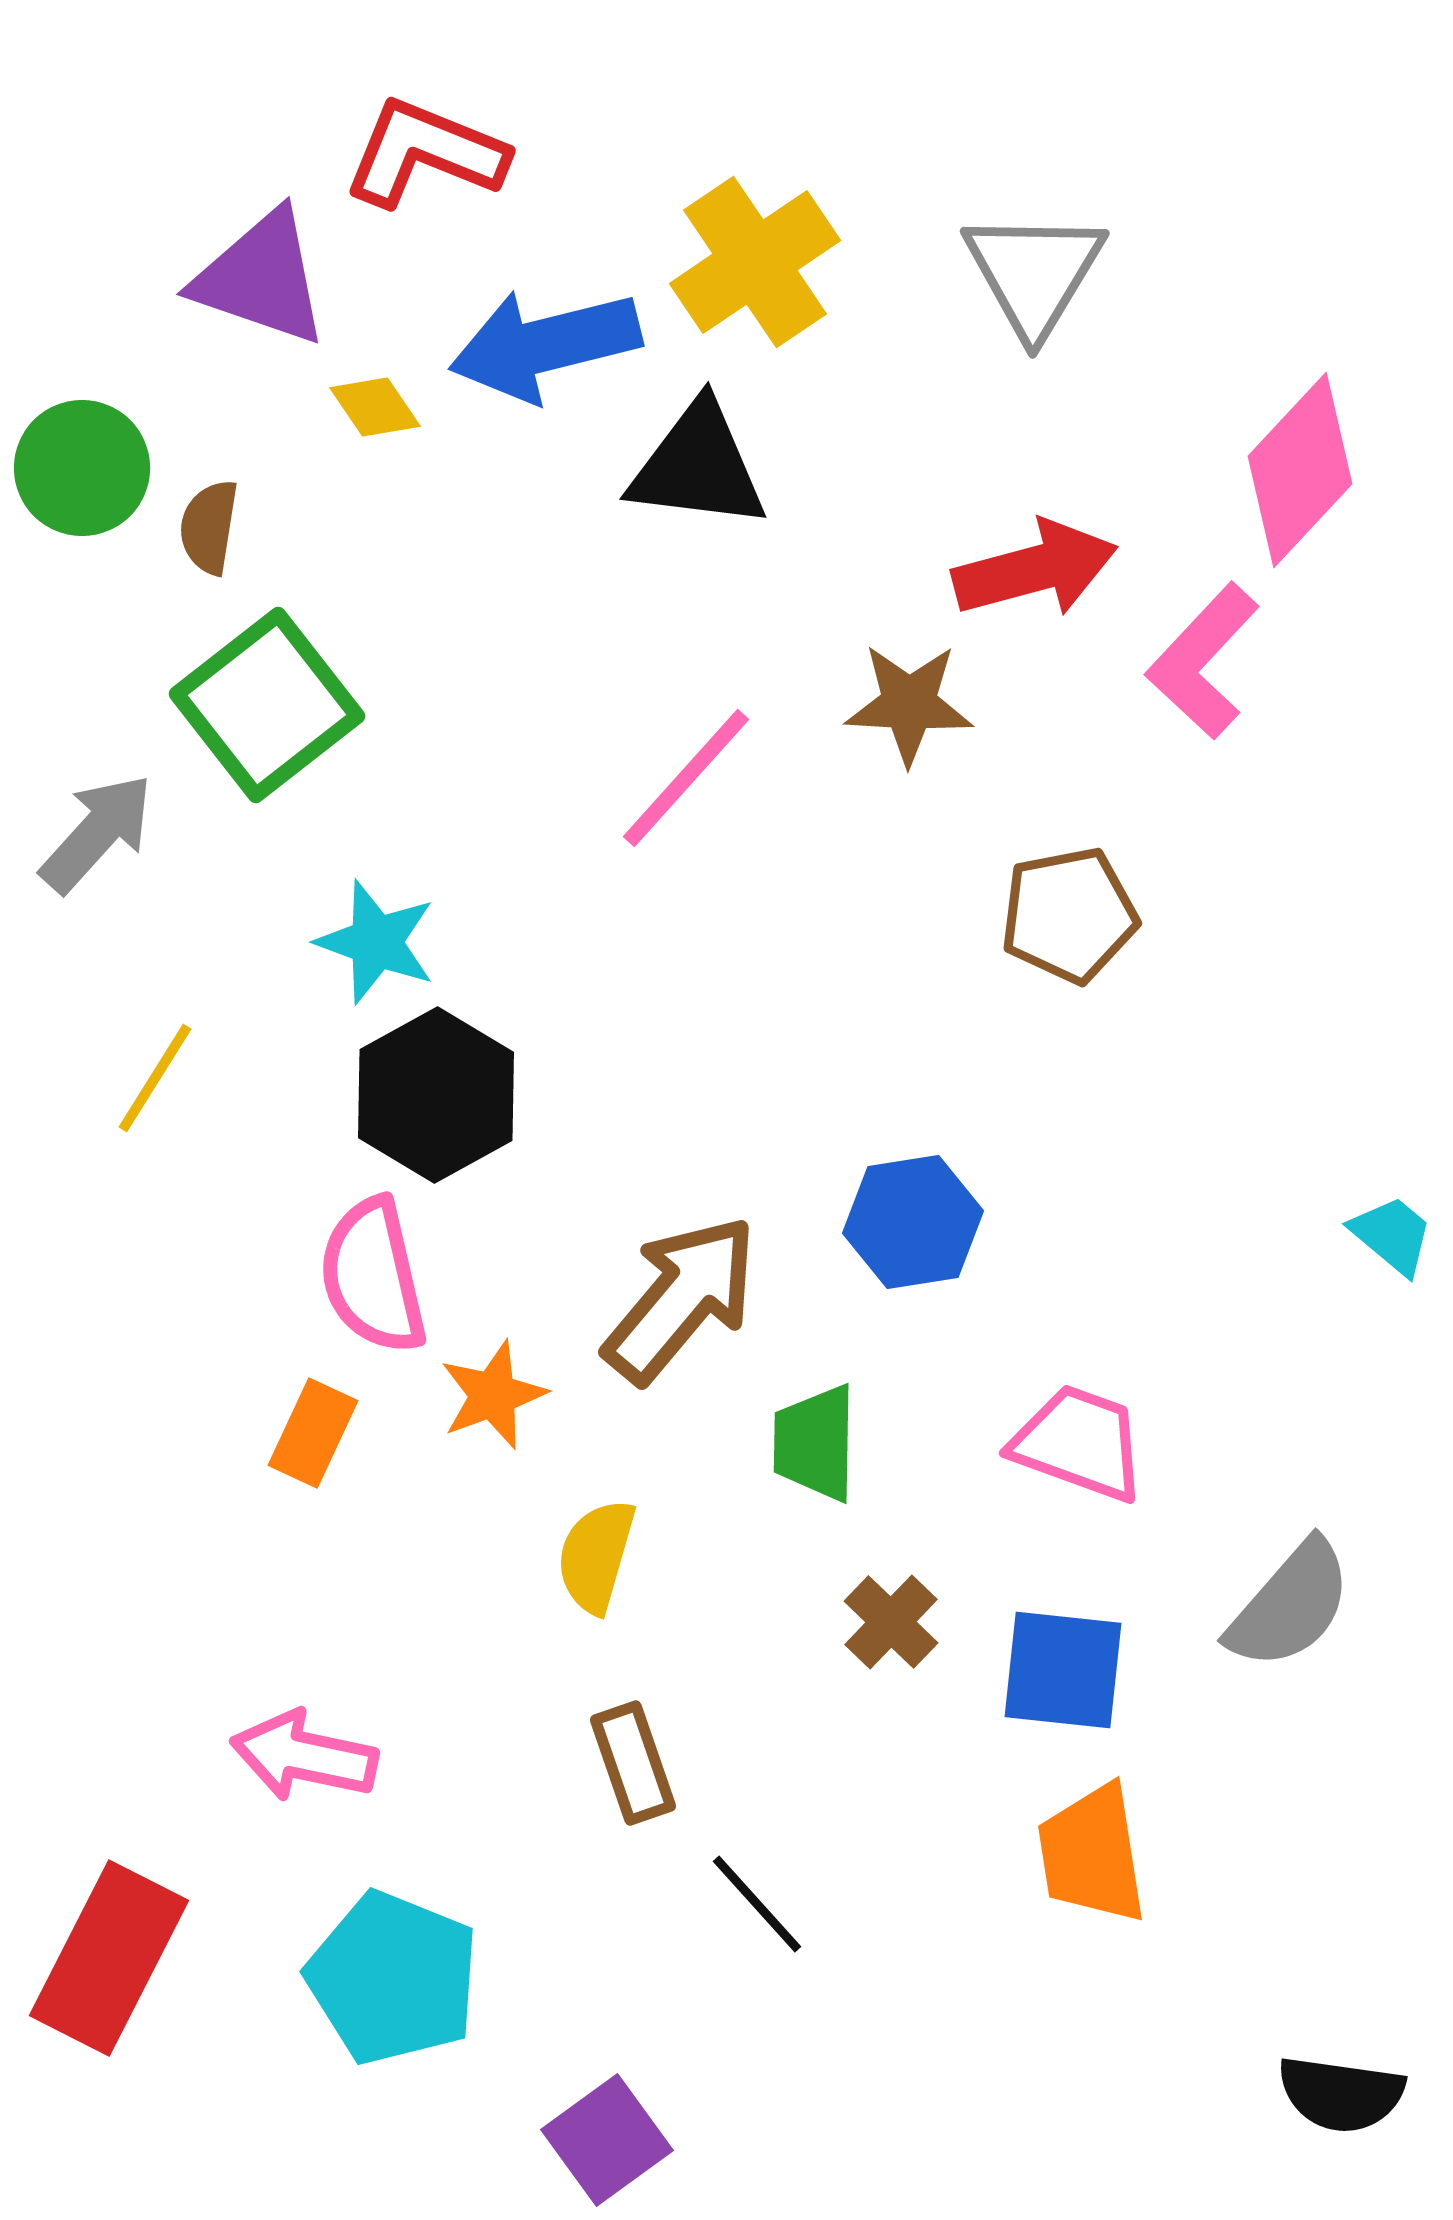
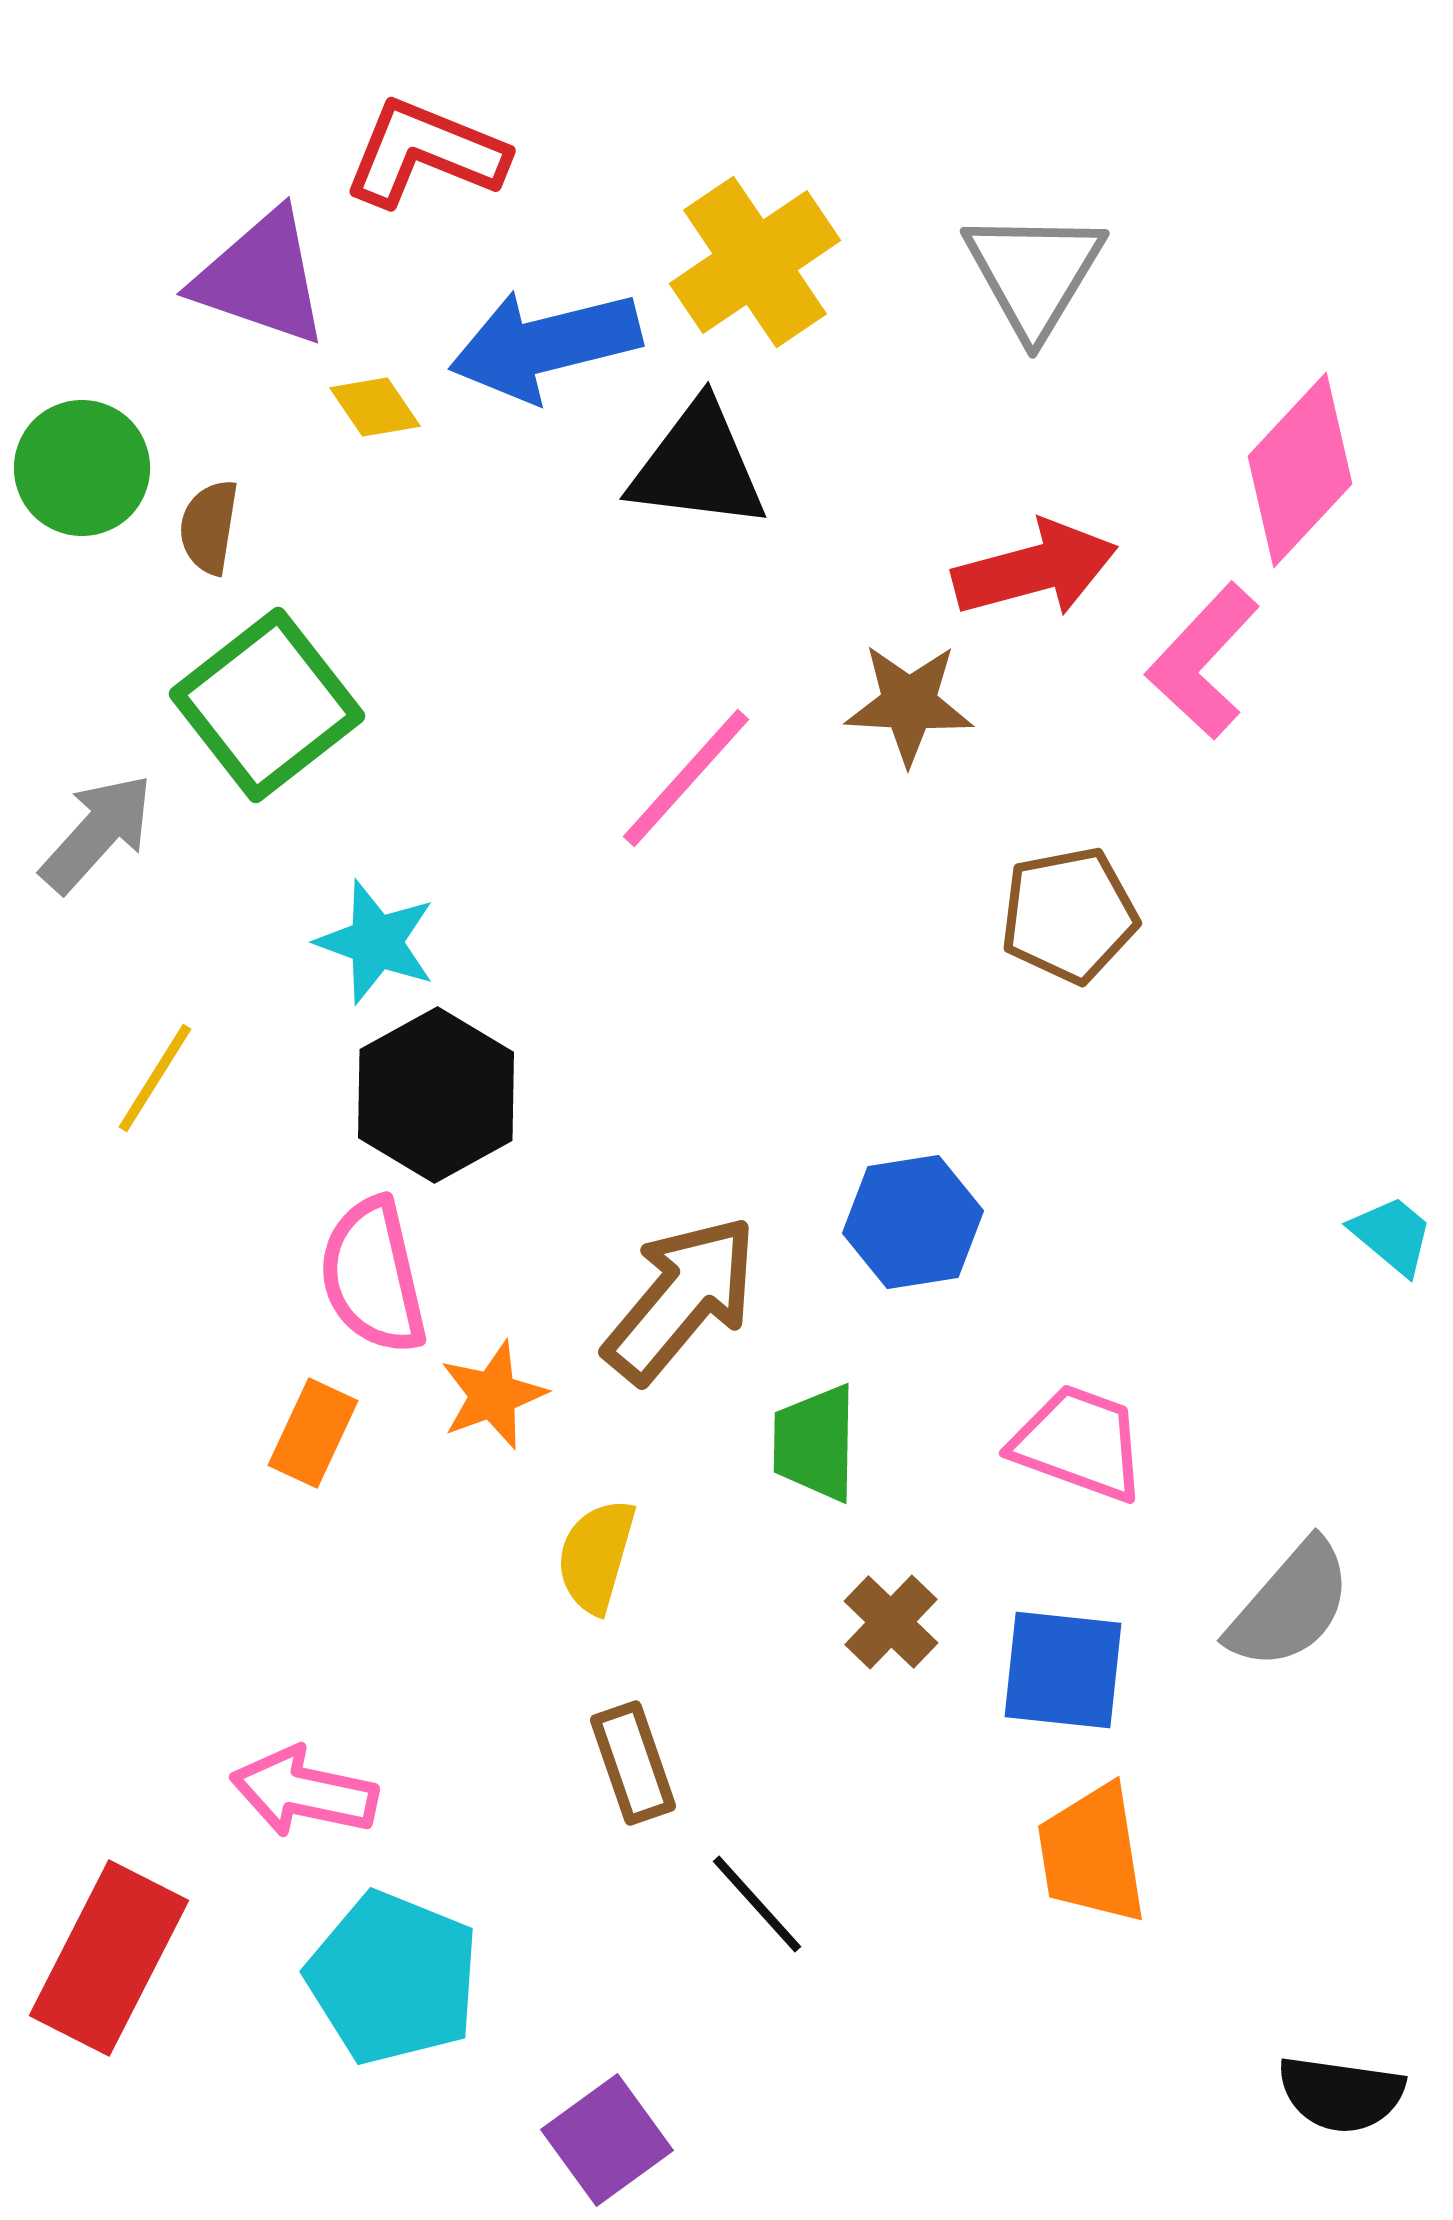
pink arrow: moved 36 px down
